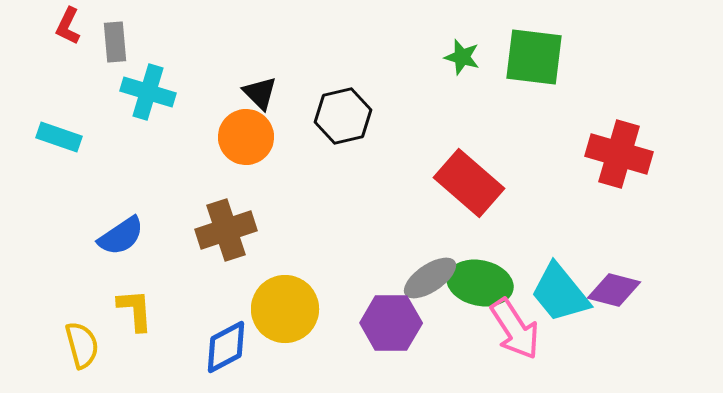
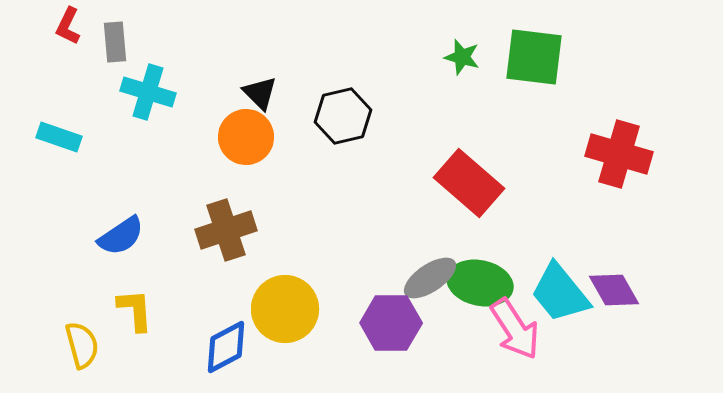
purple diamond: rotated 46 degrees clockwise
